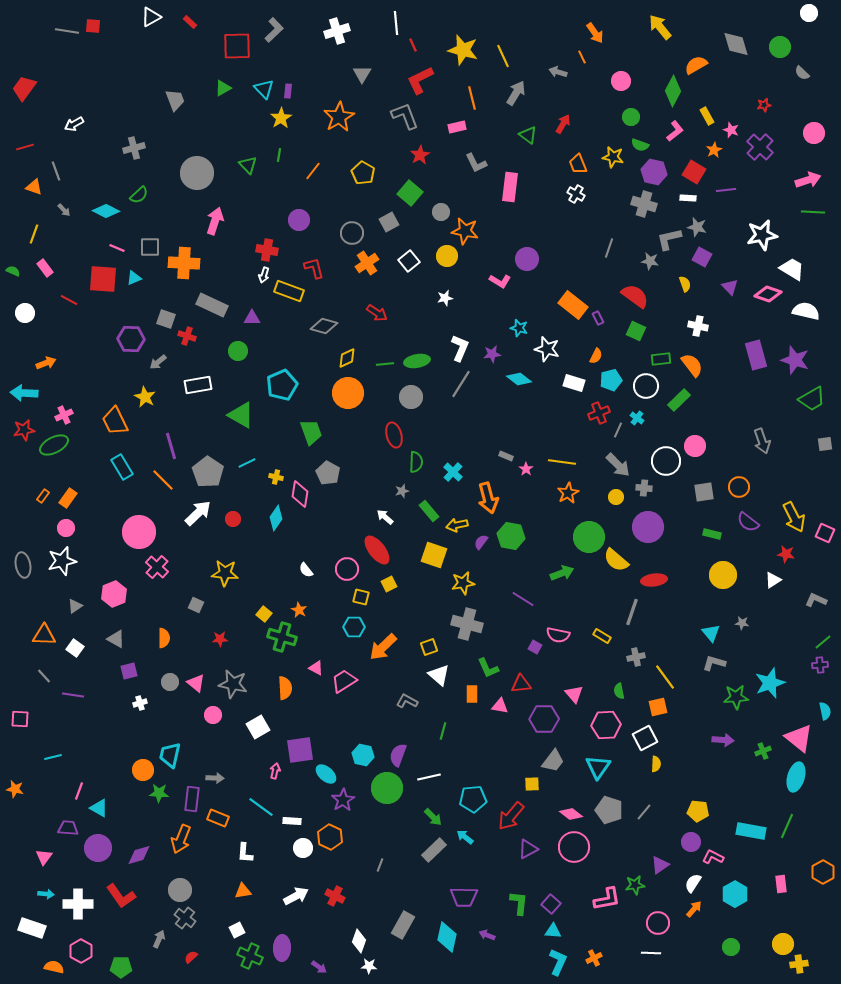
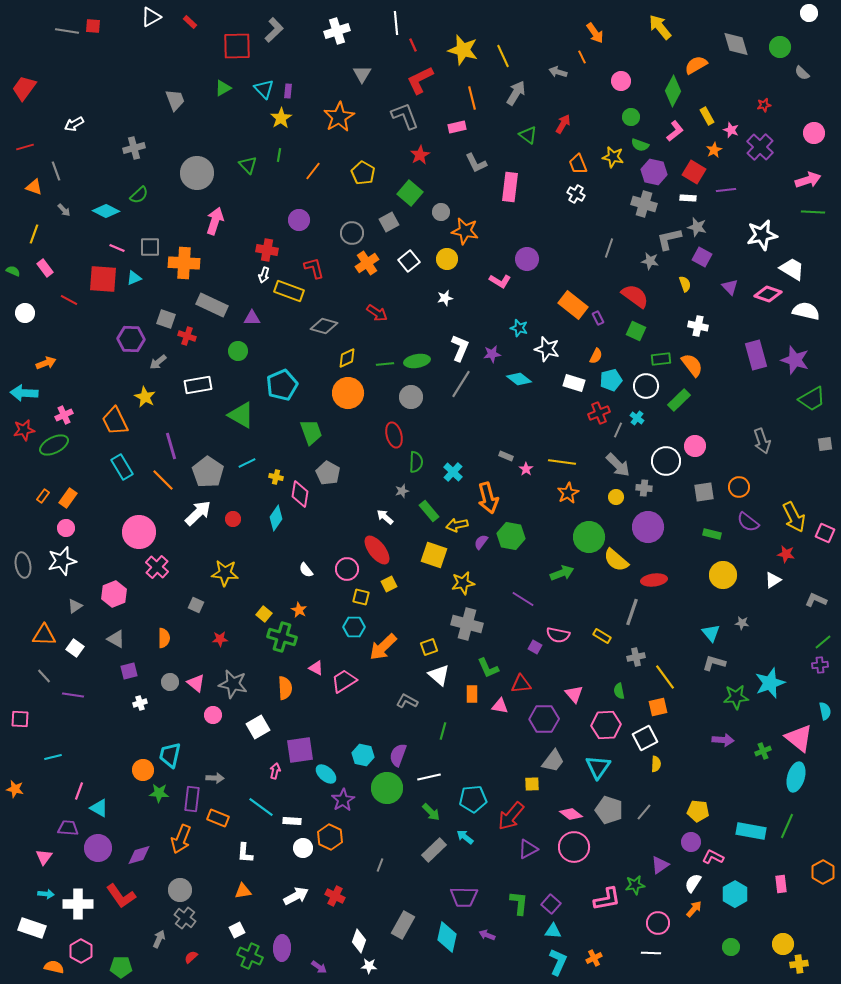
yellow circle at (447, 256): moved 3 px down
green arrow at (433, 817): moved 2 px left, 5 px up
